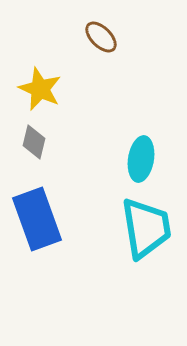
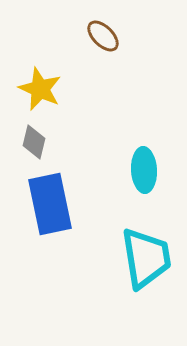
brown ellipse: moved 2 px right, 1 px up
cyan ellipse: moved 3 px right, 11 px down; rotated 12 degrees counterclockwise
blue rectangle: moved 13 px right, 15 px up; rotated 8 degrees clockwise
cyan trapezoid: moved 30 px down
